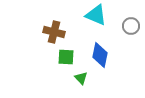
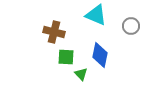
green triangle: moved 4 px up
